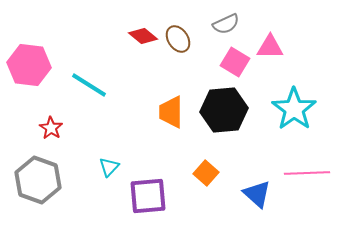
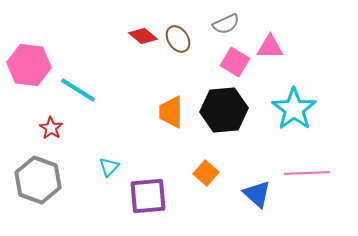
cyan line: moved 11 px left, 5 px down
